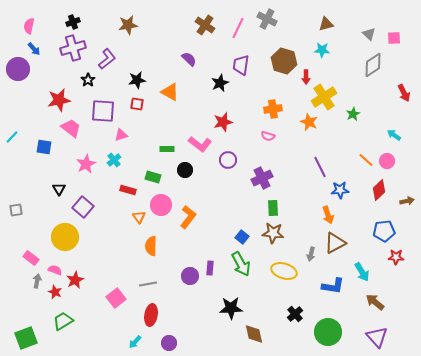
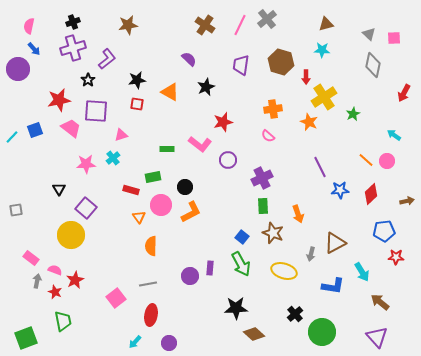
gray cross at (267, 19): rotated 24 degrees clockwise
pink line at (238, 28): moved 2 px right, 3 px up
brown hexagon at (284, 61): moved 3 px left, 1 px down
gray diamond at (373, 65): rotated 45 degrees counterclockwise
black star at (220, 83): moved 14 px left, 4 px down
red arrow at (404, 93): rotated 54 degrees clockwise
purple square at (103, 111): moved 7 px left
pink semicircle at (268, 136): rotated 24 degrees clockwise
blue square at (44, 147): moved 9 px left, 17 px up; rotated 28 degrees counterclockwise
cyan cross at (114, 160): moved 1 px left, 2 px up
pink star at (86, 164): rotated 24 degrees clockwise
black circle at (185, 170): moved 17 px down
green rectangle at (153, 177): rotated 28 degrees counterclockwise
red rectangle at (128, 190): moved 3 px right
red diamond at (379, 190): moved 8 px left, 4 px down
purple square at (83, 207): moved 3 px right, 1 px down
green rectangle at (273, 208): moved 10 px left, 2 px up
orange arrow at (328, 215): moved 30 px left, 1 px up
orange L-shape at (188, 217): moved 3 px right, 5 px up; rotated 25 degrees clockwise
brown star at (273, 233): rotated 15 degrees clockwise
yellow circle at (65, 237): moved 6 px right, 2 px up
brown arrow at (375, 302): moved 5 px right
black star at (231, 308): moved 5 px right
green trapezoid at (63, 321): rotated 110 degrees clockwise
green circle at (328, 332): moved 6 px left
brown diamond at (254, 334): rotated 35 degrees counterclockwise
